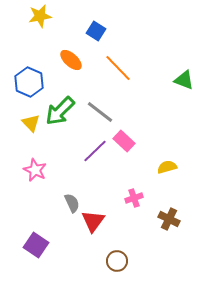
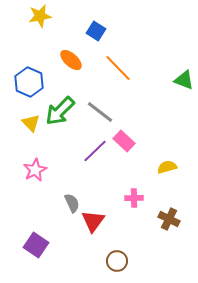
pink star: rotated 20 degrees clockwise
pink cross: rotated 18 degrees clockwise
